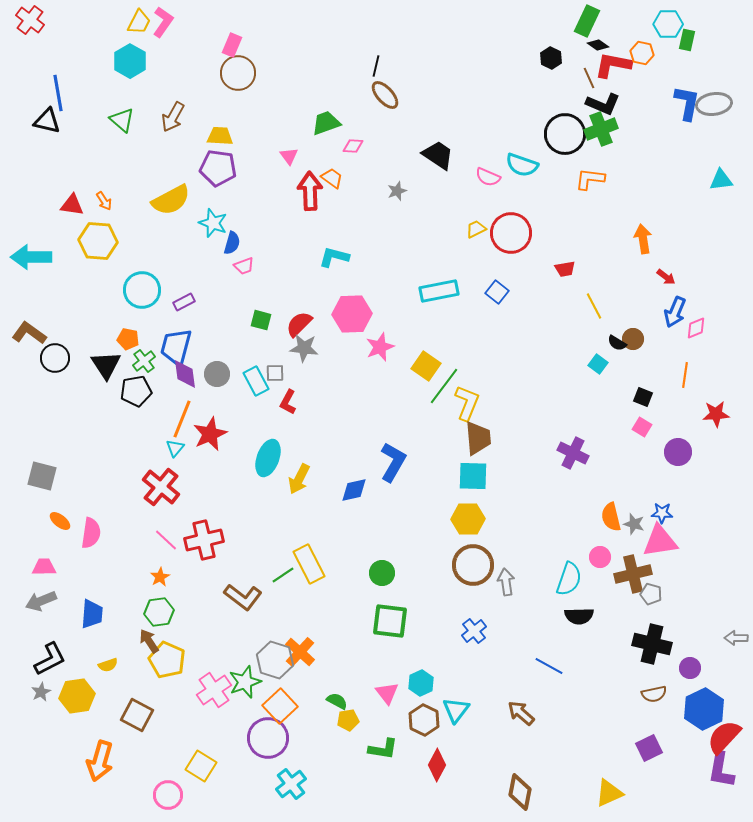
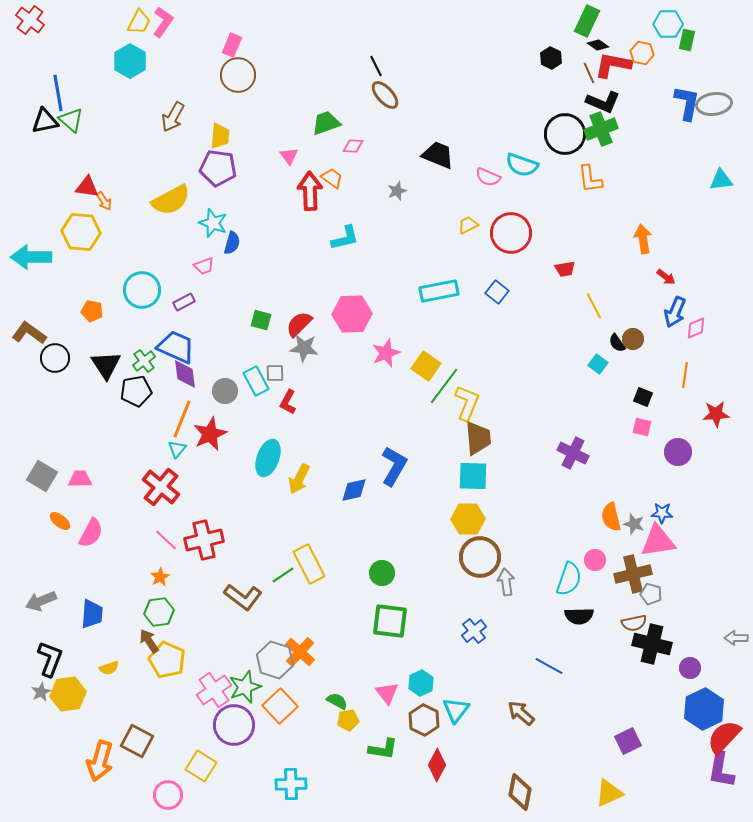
black line at (376, 66): rotated 40 degrees counterclockwise
brown circle at (238, 73): moved 2 px down
brown line at (589, 78): moved 5 px up
black L-shape at (603, 104): moved 2 px up
green triangle at (122, 120): moved 51 px left
black triangle at (47, 121): moved 2 px left; rotated 24 degrees counterclockwise
yellow trapezoid at (220, 136): rotated 92 degrees clockwise
black trapezoid at (438, 155): rotated 12 degrees counterclockwise
orange L-shape at (590, 179): rotated 104 degrees counterclockwise
red triangle at (72, 205): moved 15 px right, 18 px up
yellow trapezoid at (476, 229): moved 8 px left, 4 px up
yellow hexagon at (98, 241): moved 17 px left, 9 px up
cyan L-shape at (334, 257): moved 11 px right, 19 px up; rotated 152 degrees clockwise
pink trapezoid at (244, 266): moved 40 px left
orange pentagon at (128, 339): moved 36 px left, 28 px up
black semicircle at (617, 343): rotated 24 degrees clockwise
blue trapezoid at (176, 347): rotated 99 degrees clockwise
pink star at (380, 347): moved 6 px right, 6 px down
gray circle at (217, 374): moved 8 px right, 17 px down
pink square at (642, 427): rotated 18 degrees counterclockwise
cyan triangle at (175, 448): moved 2 px right, 1 px down
blue L-shape at (393, 462): moved 1 px right, 4 px down
gray square at (42, 476): rotated 16 degrees clockwise
pink semicircle at (91, 533): rotated 20 degrees clockwise
pink triangle at (660, 541): moved 2 px left
pink circle at (600, 557): moved 5 px left, 3 px down
brown circle at (473, 565): moved 7 px right, 8 px up
pink trapezoid at (44, 567): moved 36 px right, 88 px up
black L-shape at (50, 659): rotated 42 degrees counterclockwise
yellow semicircle at (108, 665): moved 1 px right, 3 px down
green star at (245, 682): moved 5 px down
brown semicircle at (654, 694): moved 20 px left, 71 px up
yellow hexagon at (77, 696): moved 9 px left, 2 px up
brown square at (137, 715): moved 26 px down
purple circle at (268, 738): moved 34 px left, 13 px up
purple square at (649, 748): moved 21 px left, 7 px up
cyan cross at (291, 784): rotated 36 degrees clockwise
